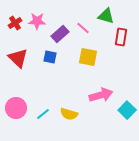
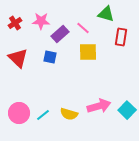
green triangle: moved 2 px up
pink star: moved 4 px right
yellow square: moved 5 px up; rotated 12 degrees counterclockwise
pink arrow: moved 2 px left, 11 px down
pink circle: moved 3 px right, 5 px down
cyan line: moved 1 px down
